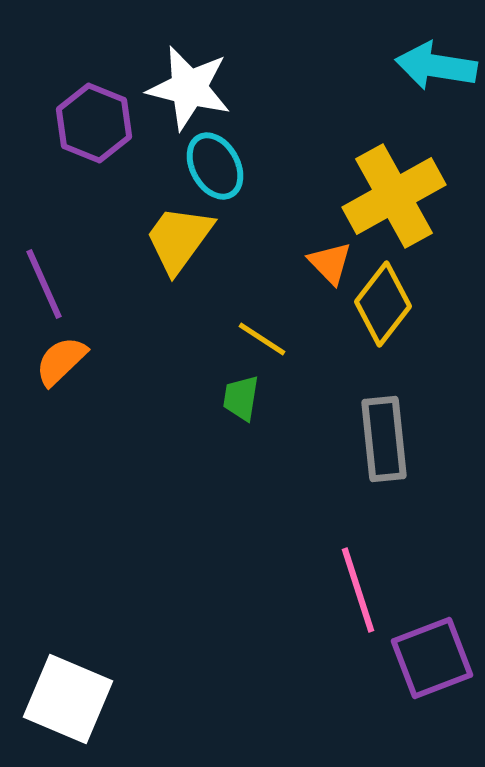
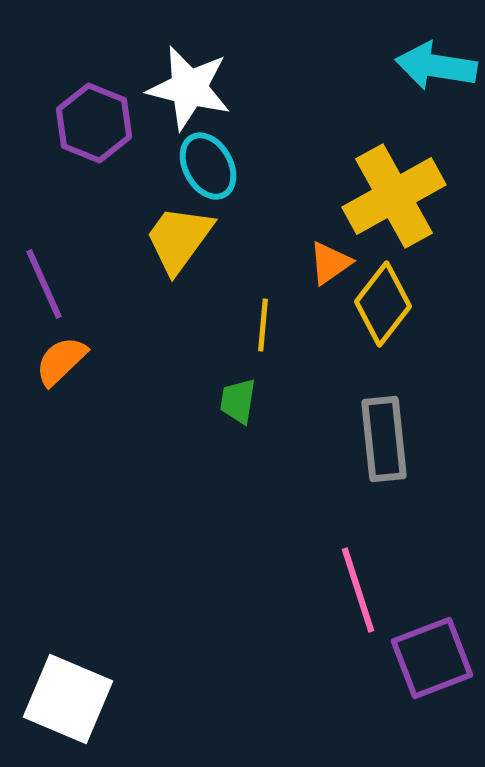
cyan ellipse: moved 7 px left
orange triangle: rotated 39 degrees clockwise
yellow line: moved 1 px right, 14 px up; rotated 62 degrees clockwise
green trapezoid: moved 3 px left, 3 px down
